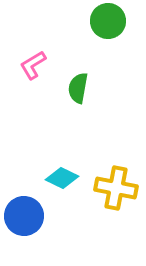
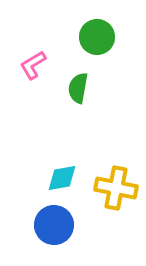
green circle: moved 11 px left, 16 px down
cyan diamond: rotated 36 degrees counterclockwise
blue circle: moved 30 px right, 9 px down
